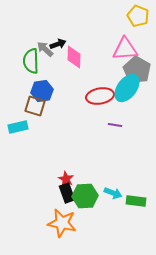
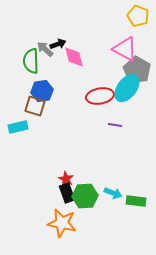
pink triangle: rotated 32 degrees clockwise
pink diamond: rotated 15 degrees counterclockwise
